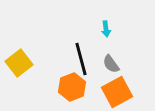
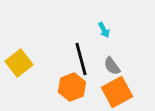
cyan arrow: moved 2 px left, 1 px down; rotated 21 degrees counterclockwise
gray semicircle: moved 1 px right, 2 px down
